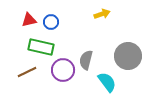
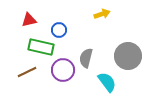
blue circle: moved 8 px right, 8 px down
gray semicircle: moved 2 px up
